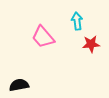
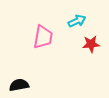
cyan arrow: rotated 72 degrees clockwise
pink trapezoid: rotated 130 degrees counterclockwise
